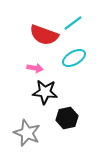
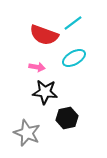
pink arrow: moved 2 px right, 1 px up
